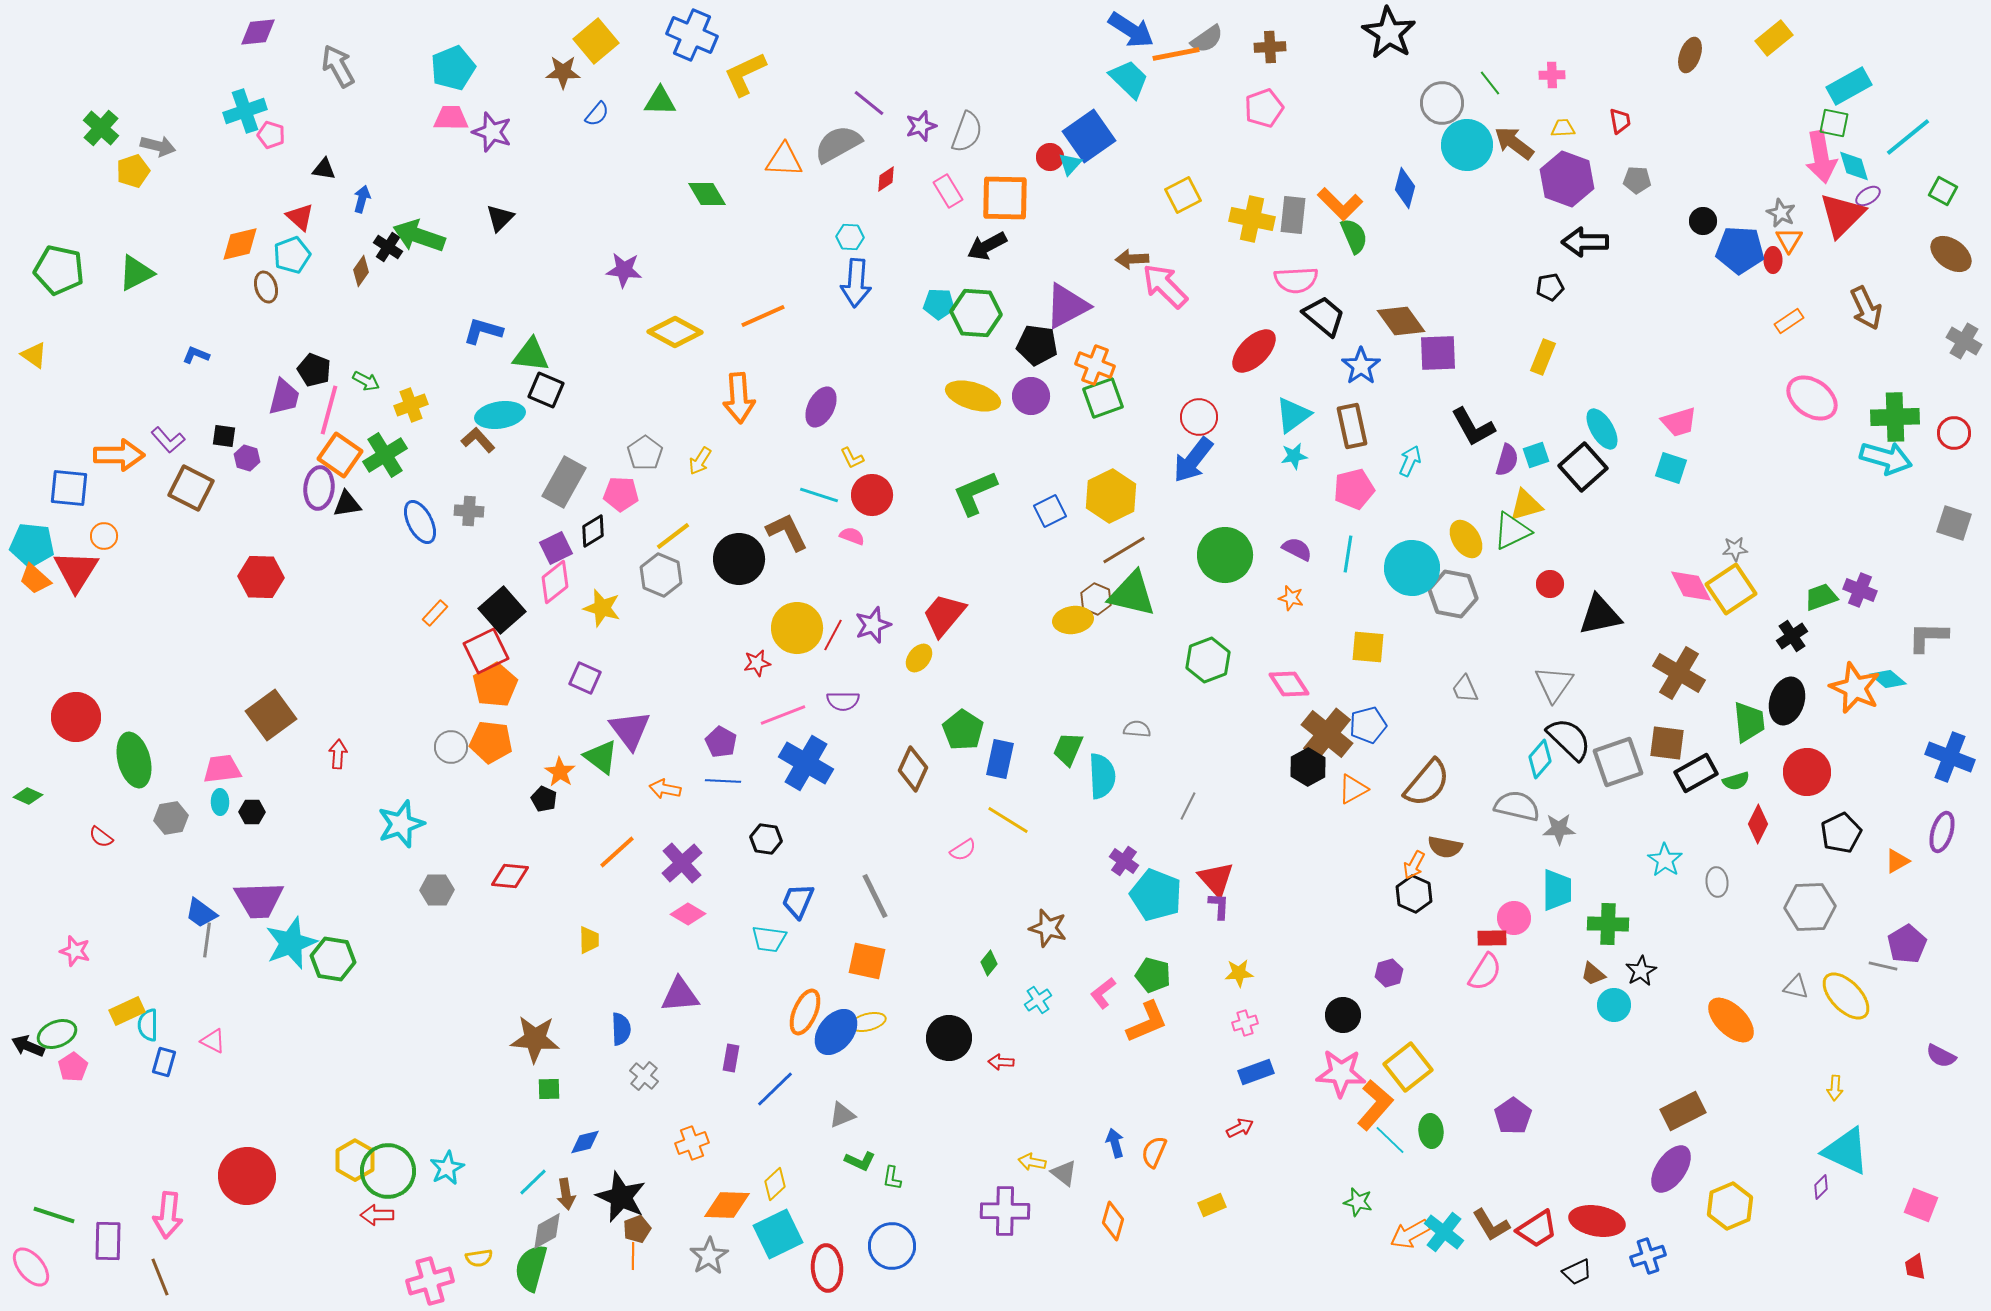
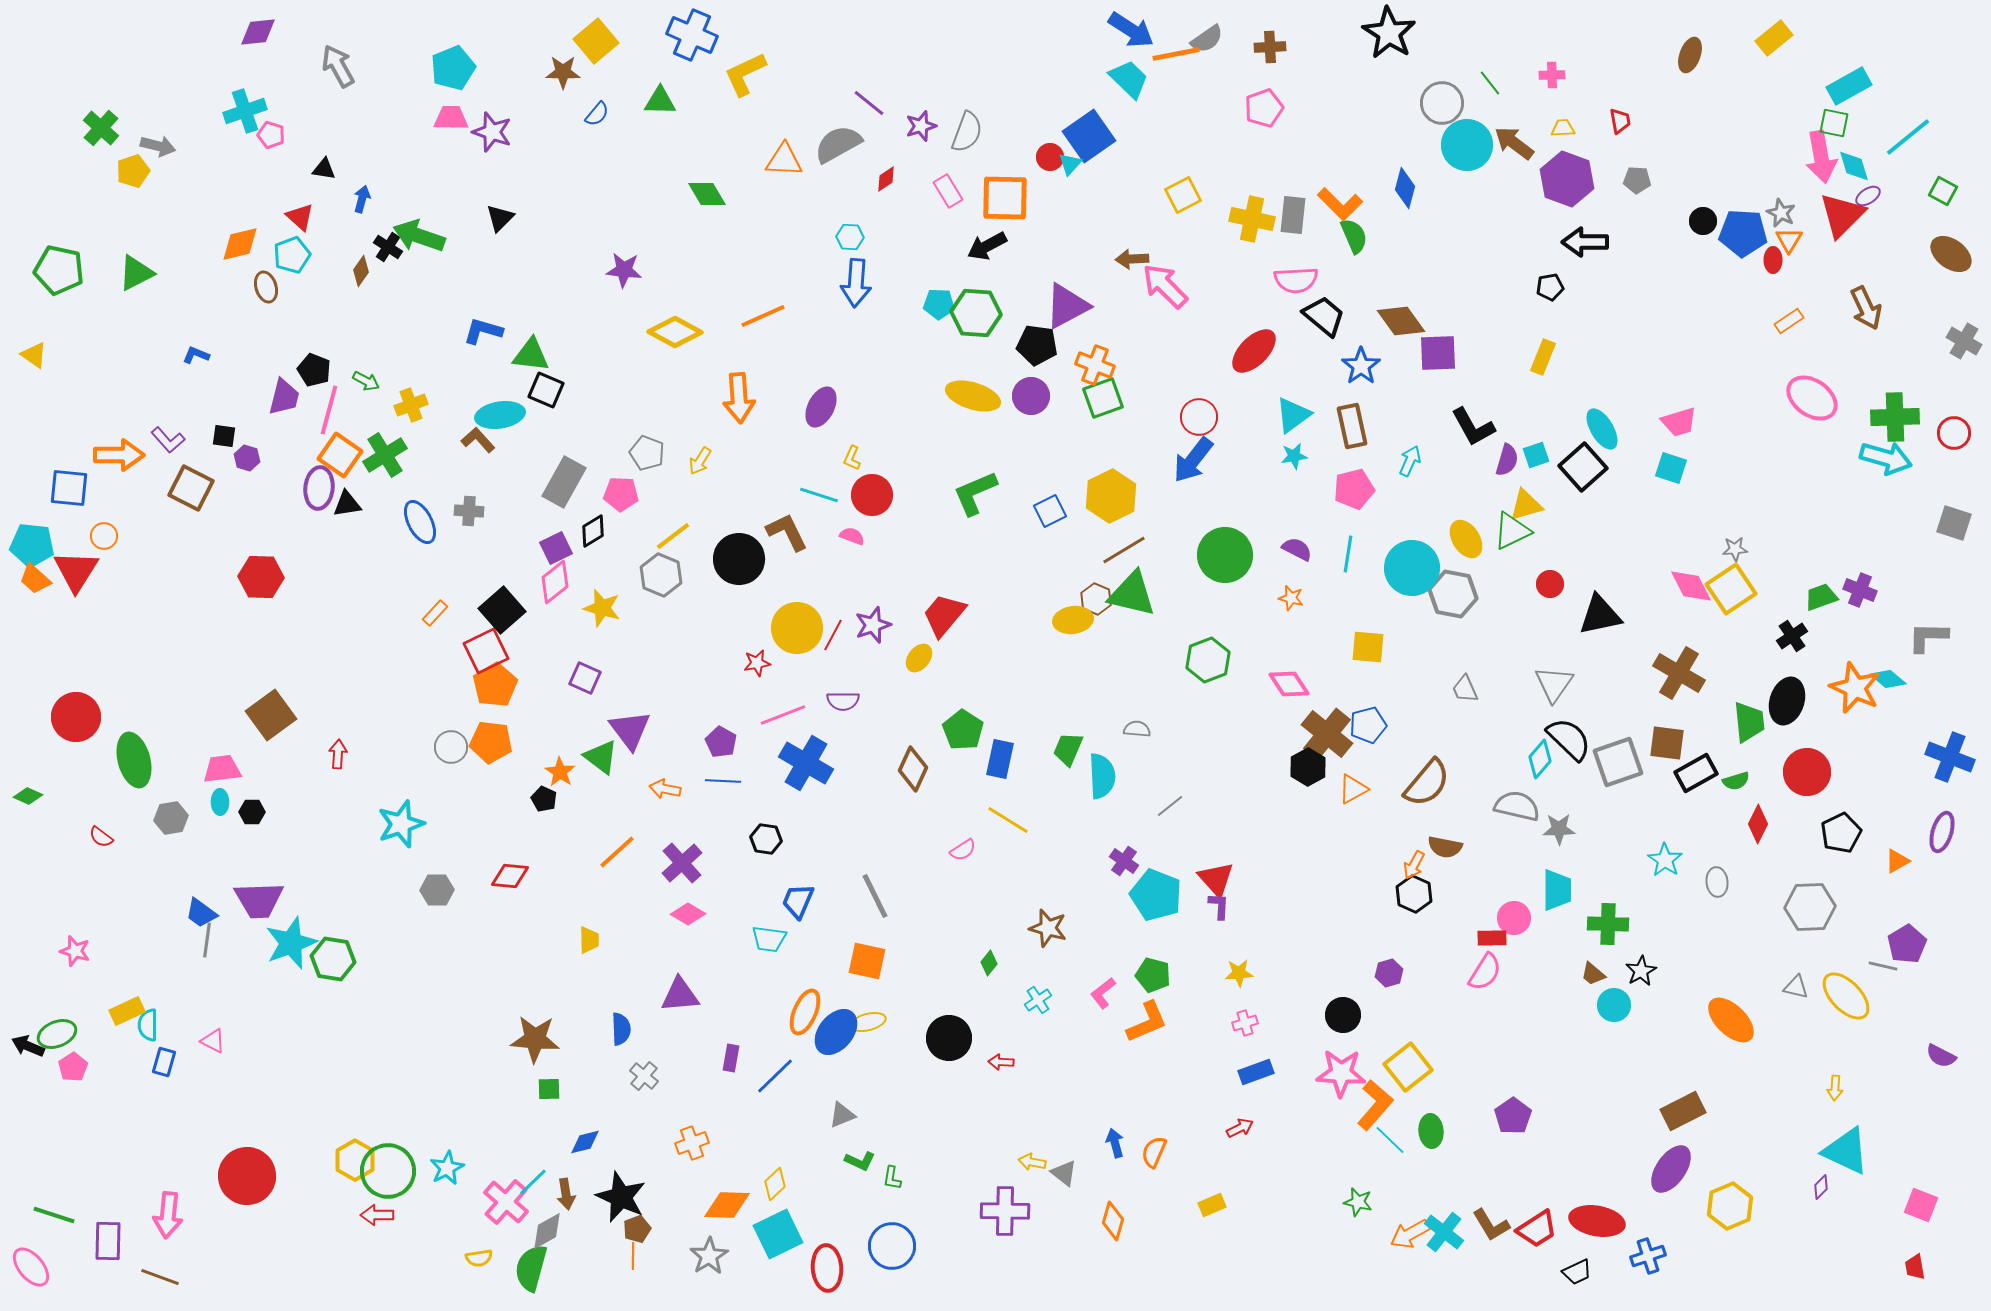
blue pentagon at (1740, 250): moved 3 px right, 17 px up
gray pentagon at (645, 453): moved 2 px right; rotated 16 degrees counterclockwise
yellow L-shape at (852, 458): rotated 50 degrees clockwise
gray line at (1188, 806): moved 18 px left; rotated 24 degrees clockwise
blue line at (775, 1089): moved 13 px up
brown line at (160, 1277): rotated 48 degrees counterclockwise
pink cross at (430, 1281): moved 76 px right, 79 px up; rotated 33 degrees counterclockwise
